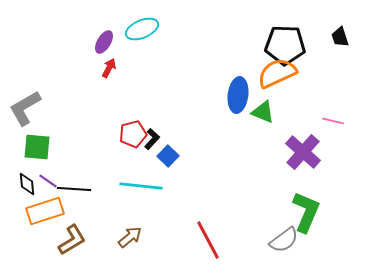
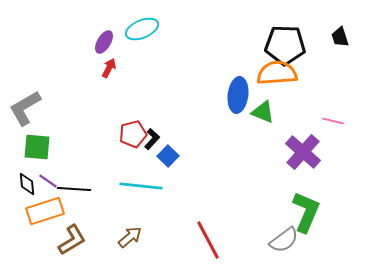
orange semicircle: rotated 21 degrees clockwise
